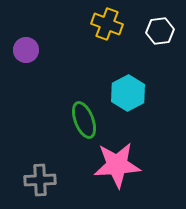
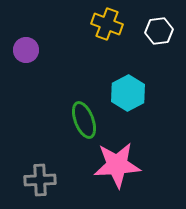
white hexagon: moved 1 px left
